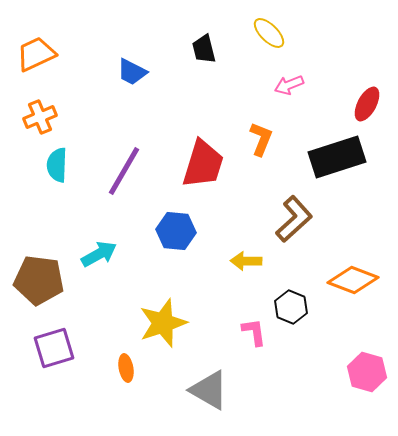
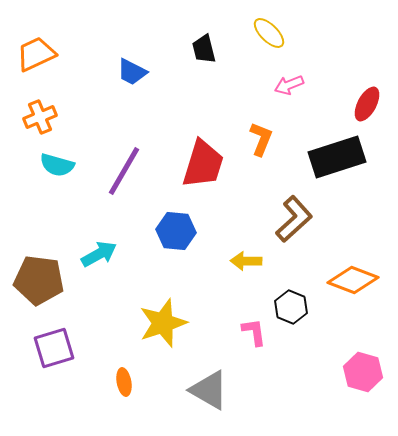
cyan semicircle: rotated 76 degrees counterclockwise
orange ellipse: moved 2 px left, 14 px down
pink hexagon: moved 4 px left
